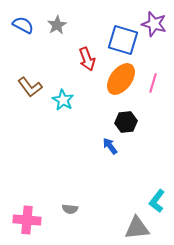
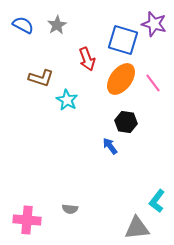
pink line: rotated 54 degrees counterclockwise
brown L-shape: moved 11 px right, 9 px up; rotated 35 degrees counterclockwise
cyan star: moved 4 px right
black hexagon: rotated 15 degrees clockwise
